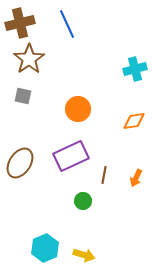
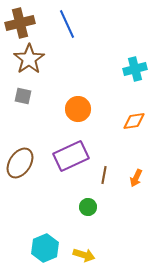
green circle: moved 5 px right, 6 px down
